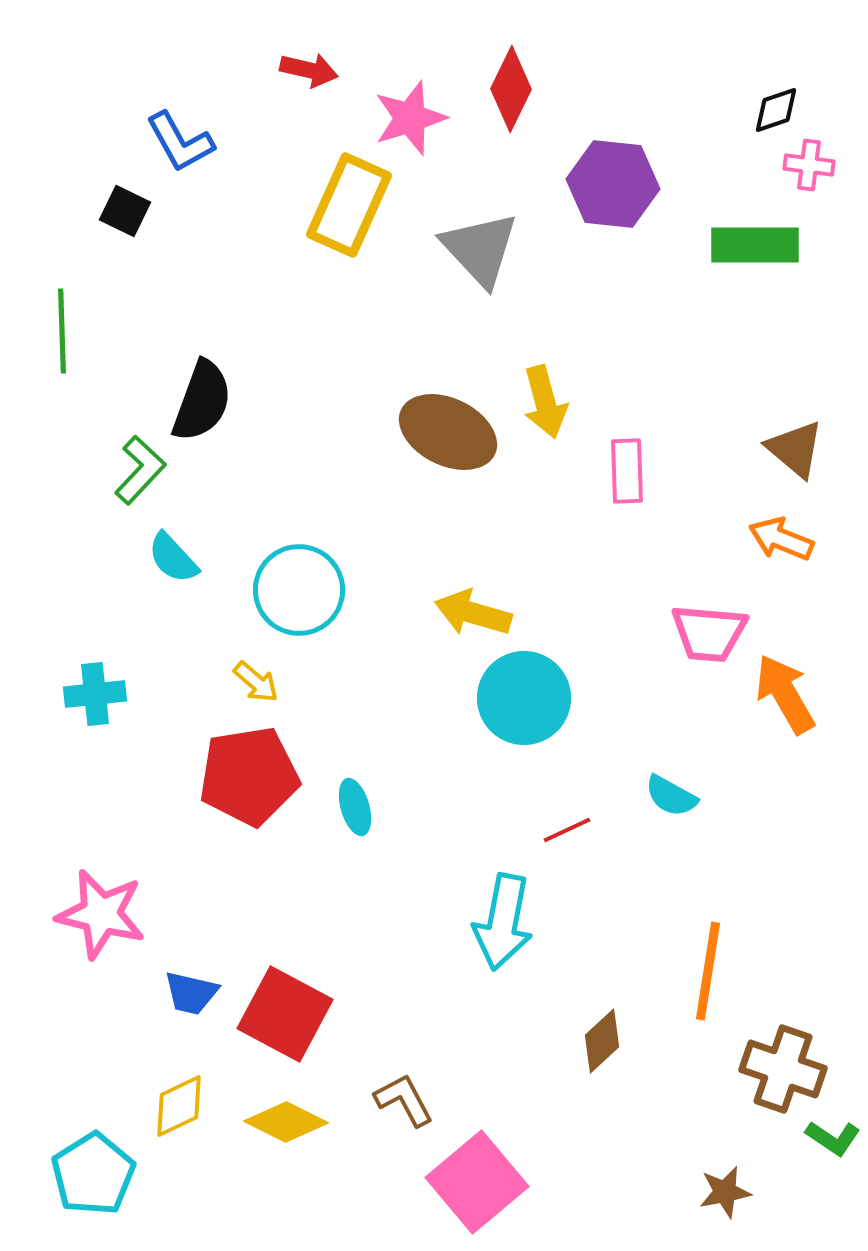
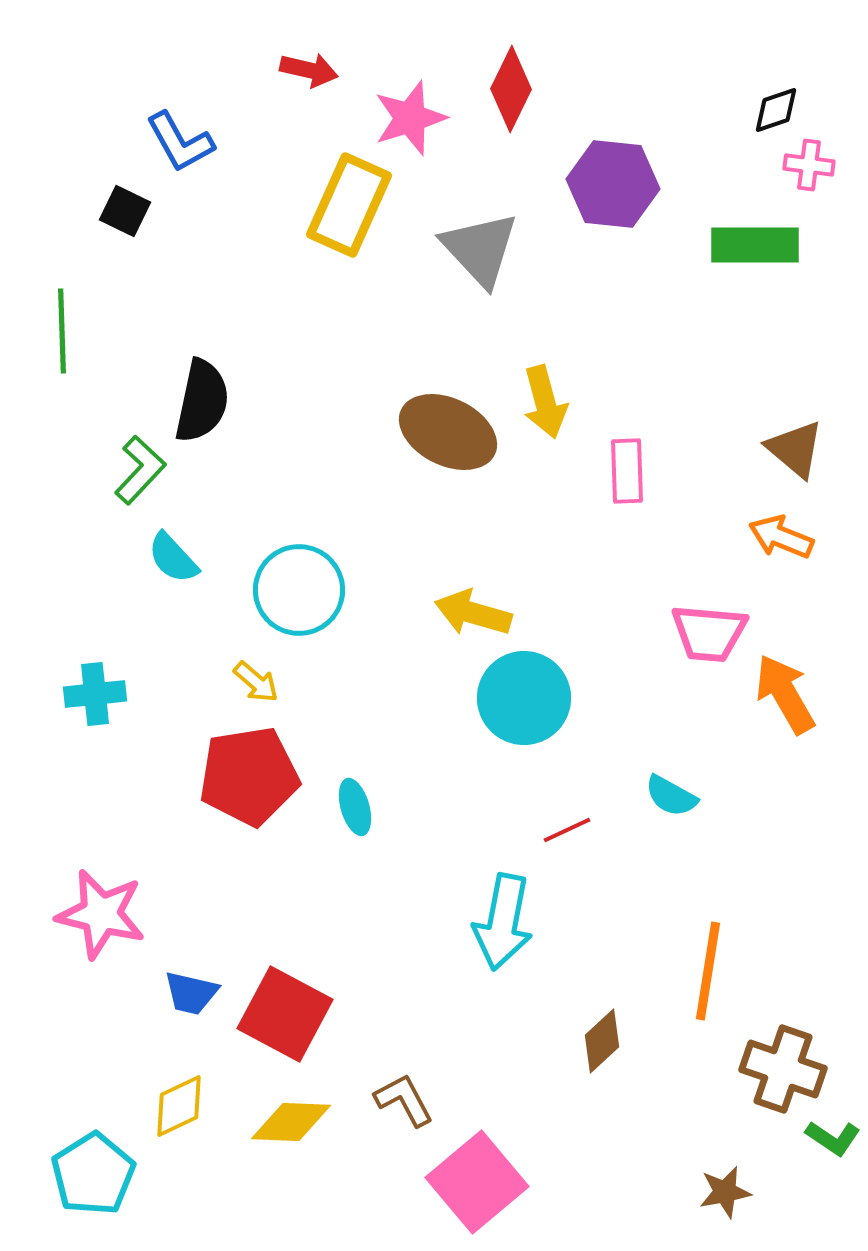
black semicircle at (202, 401): rotated 8 degrees counterclockwise
orange arrow at (781, 539): moved 2 px up
yellow diamond at (286, 1122): moved 5 px right; rotated 24 degrees counterclockwise
